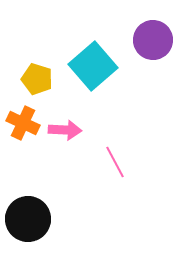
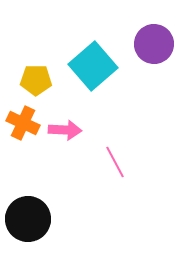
purple circle: moved 1 px right, 4 px down
yellow pentagon: moved 1 px left, 1 px down; rotated 16 degrees counterclockwise
